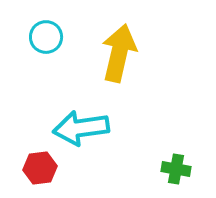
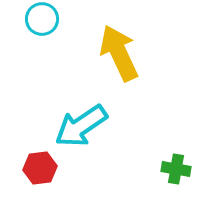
cyan circle: moved 4 px left, 18 px up
yellow arrow: rotated 38 degrees counterclockwise
cyan arrow: moved 2 px up; rotated 26 degrees counterclockwise
